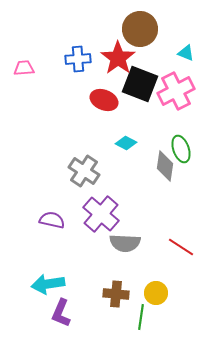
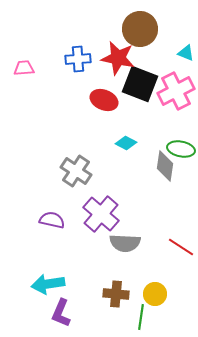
red star: rotated 24 degrees counterclockwise
green ellipse: rotated 60 degrees counterclockwise
gray cross: moved 8 px left
yellow circle: moved 1 px left, 1 px down
